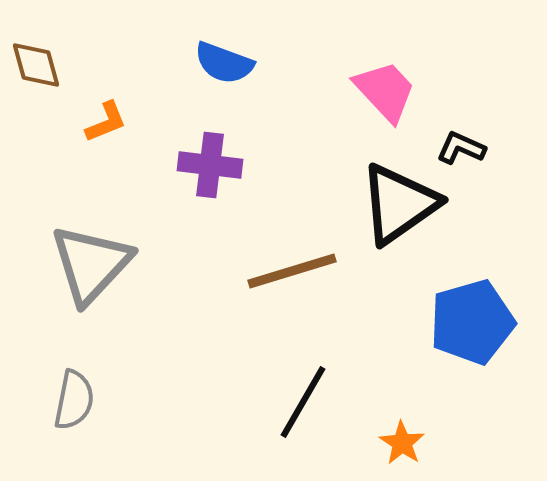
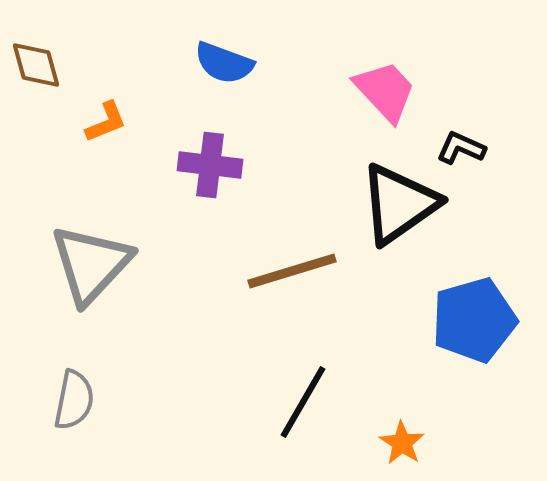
blue pentagon: moved 2 px right, 2 px up
